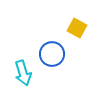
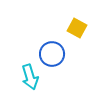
cyan arrow: moved 7 px right, 4 px down
